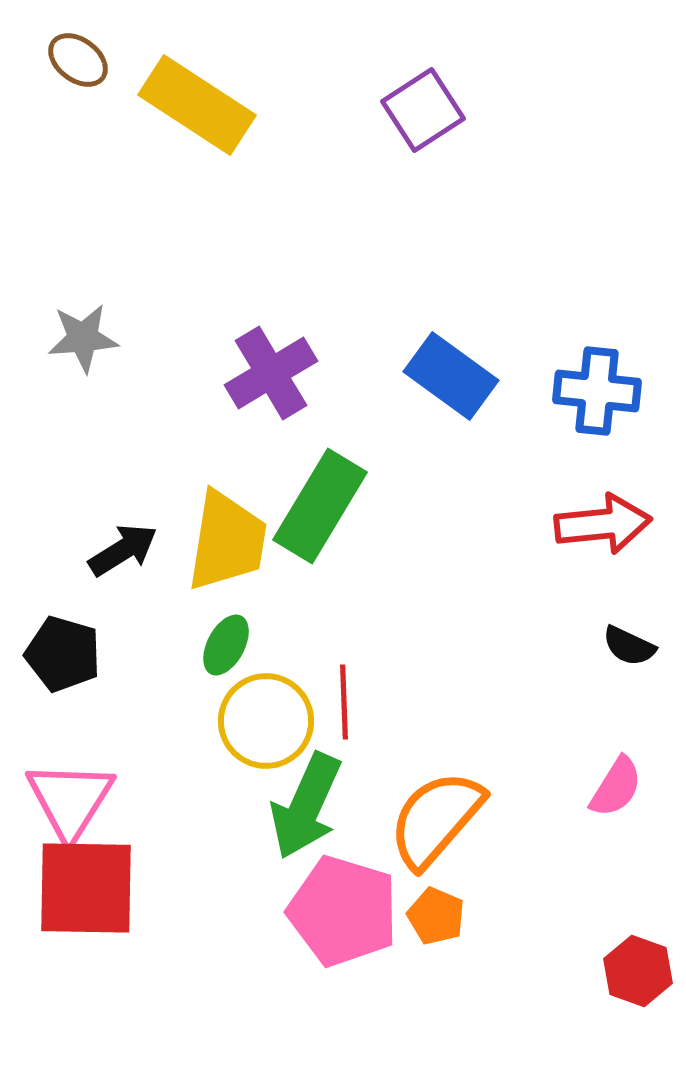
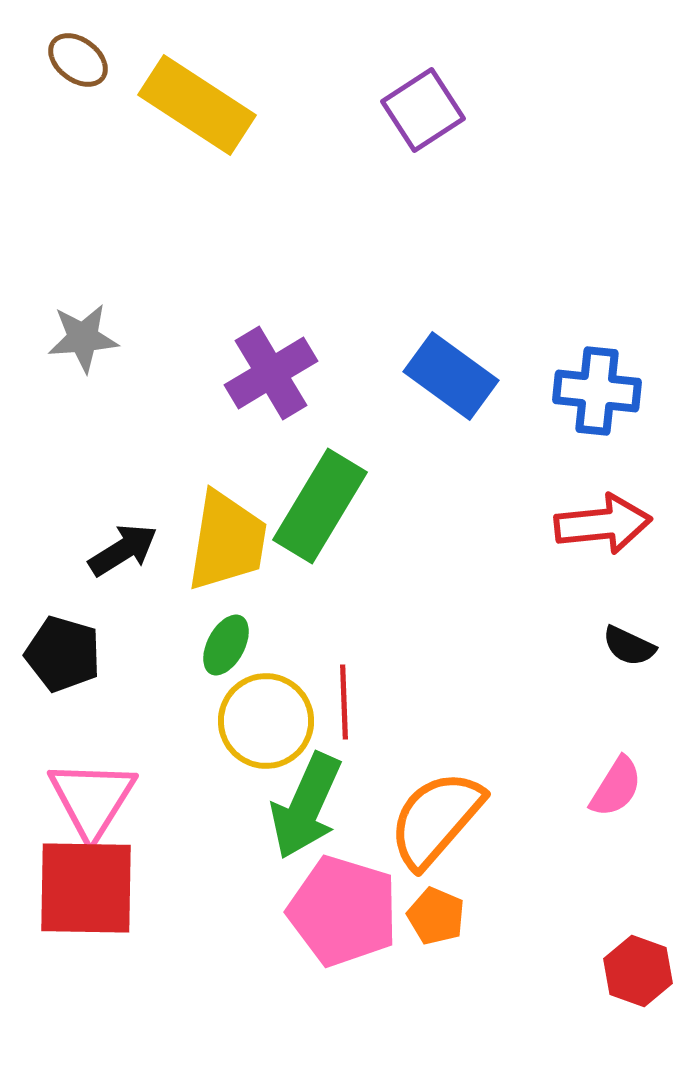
pink triangle: moved 22 px right, 1 px up
